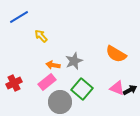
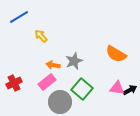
pink triangle: rotated 14 degrees counterclockwise
